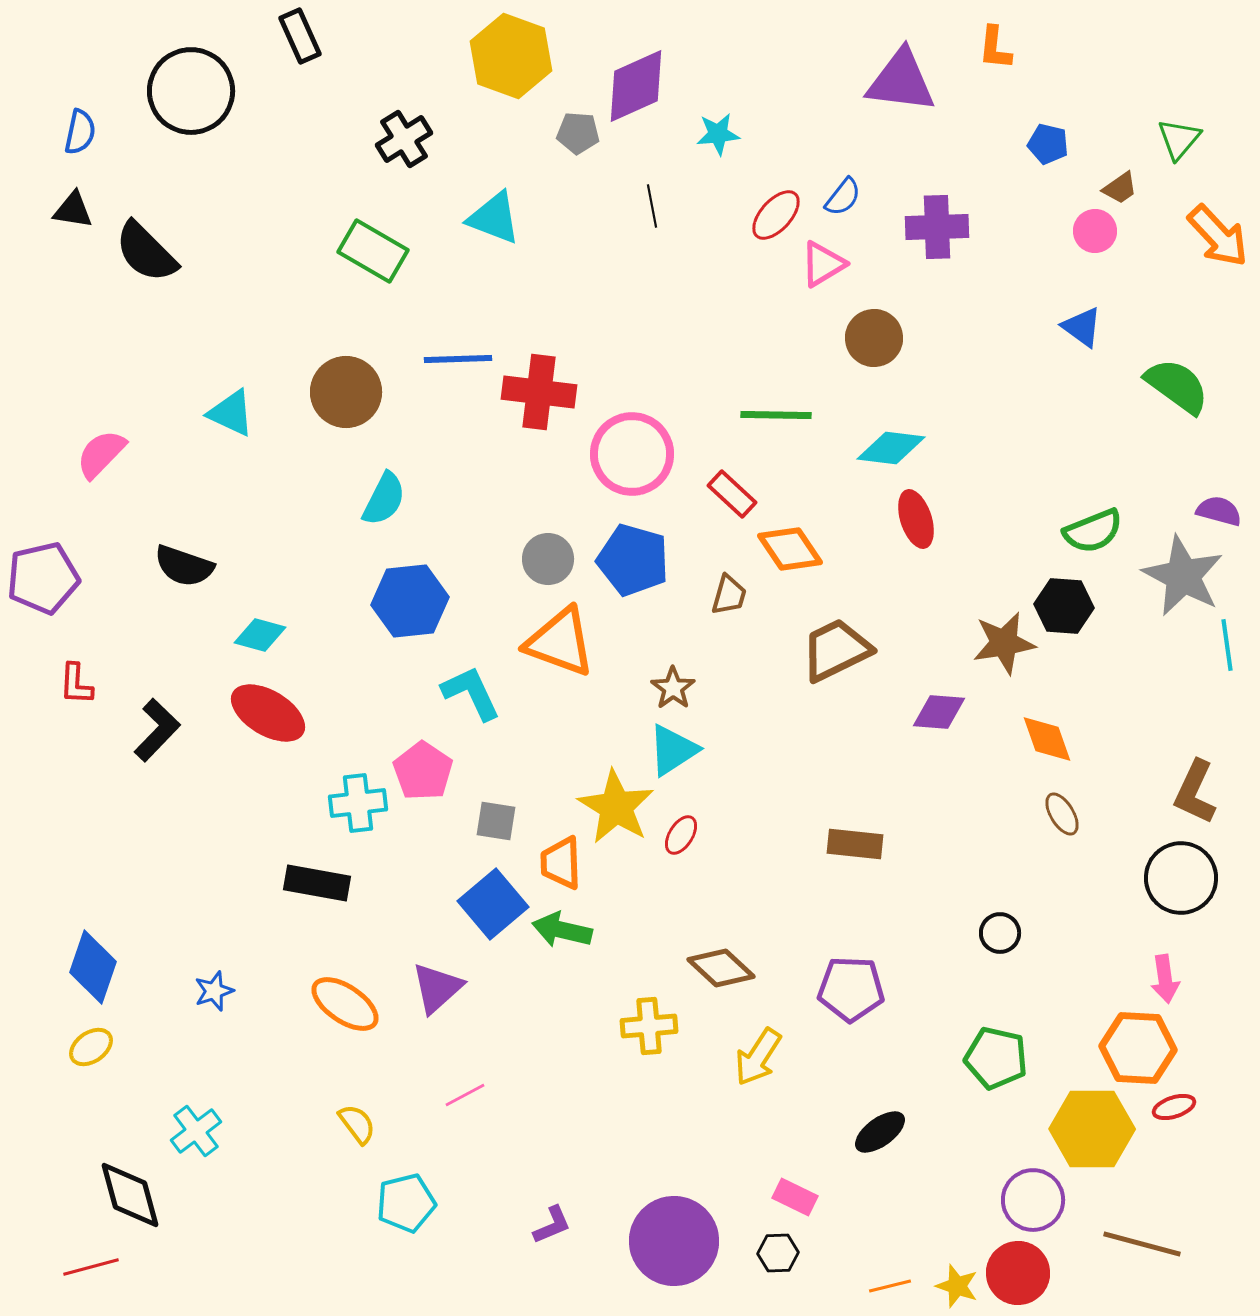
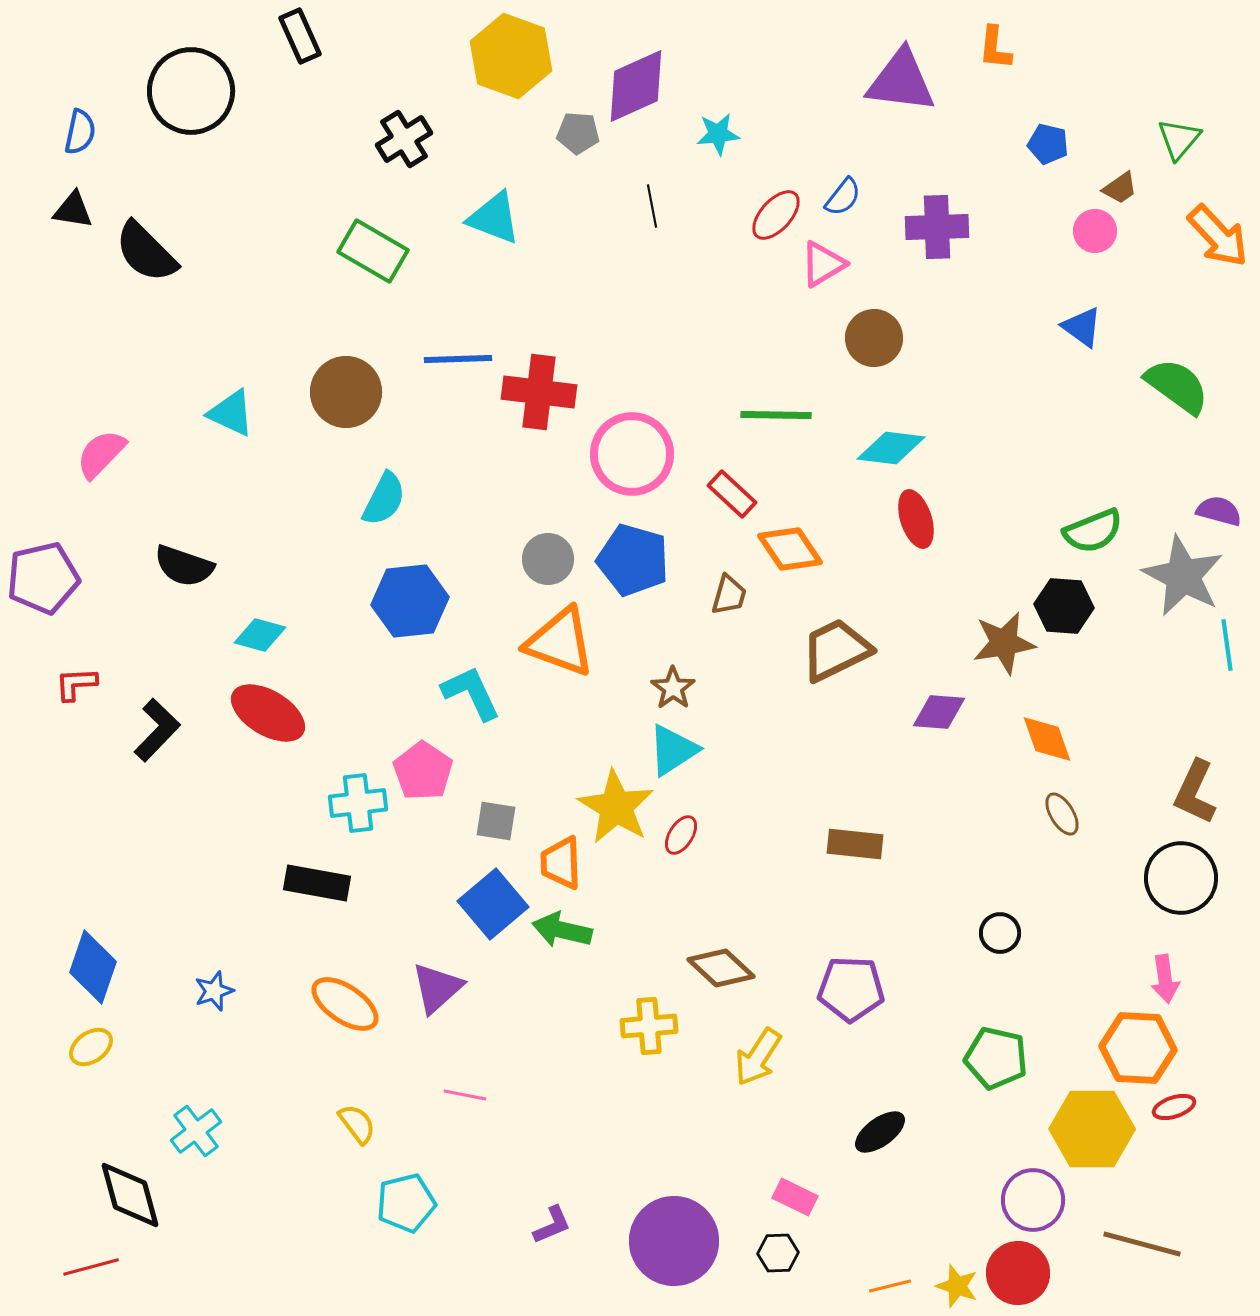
red L-shape at (76, 684): rotated 84 degrees clockwise
pink line at (465, 1095): rotated 39 degrees clockwise
